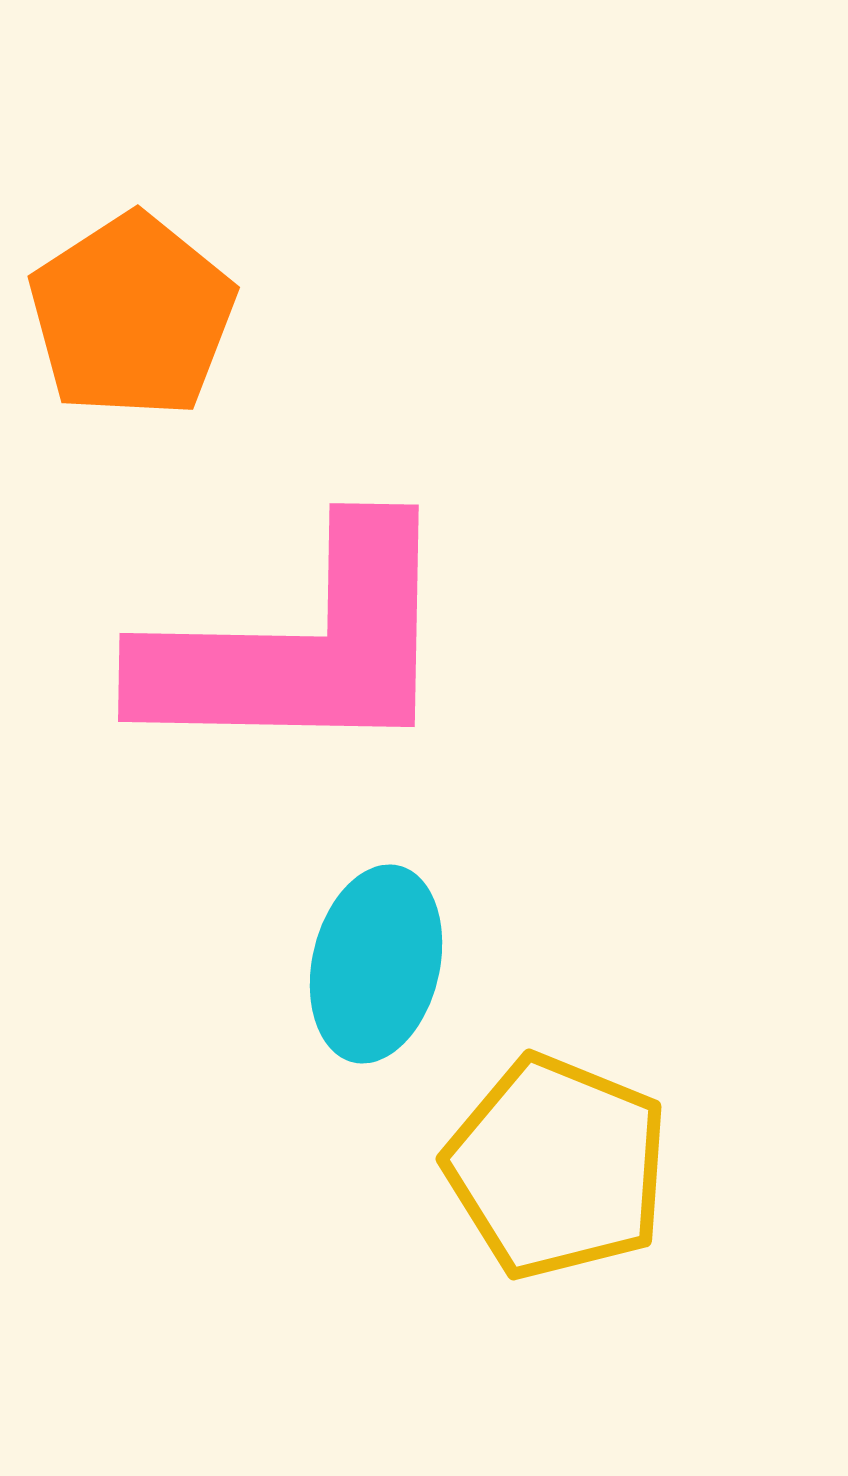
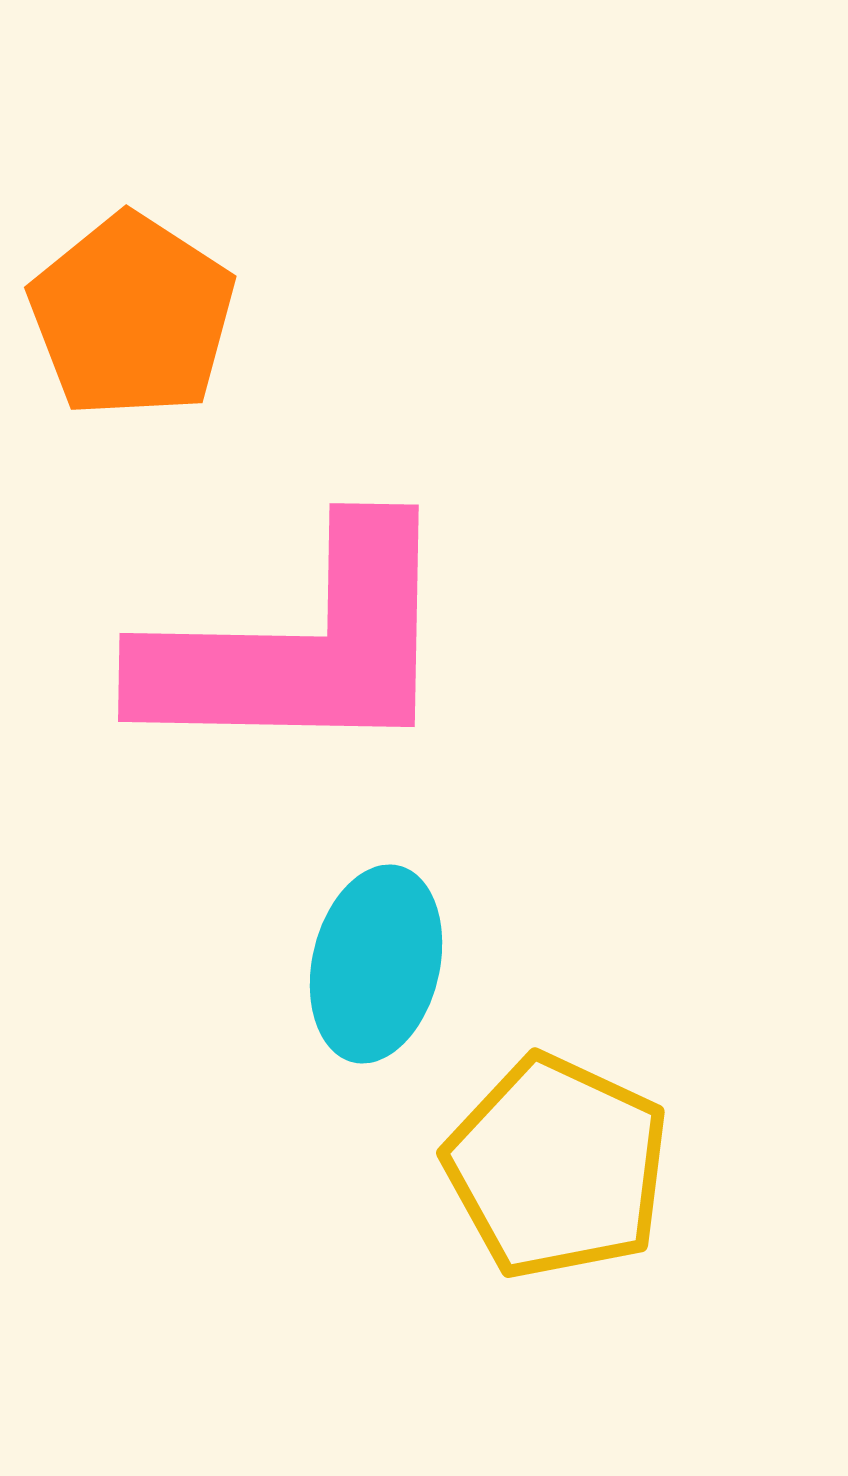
orange pentagon: rotated 6 degrees counterclockwise
yellow pentagon: rotated 3 degrees clockwise
